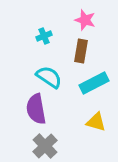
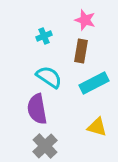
purple semicircle: moved 1 px right
yellow triangle: moved 1 px right, 5 px down
